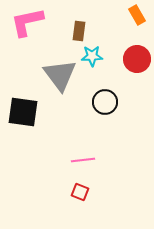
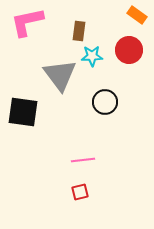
orange rectangle: rotated 24 degrees counterclockwise
red circle: moved 8 px left, 9 px up
red square: rotated 36 degrees counterclockwise
